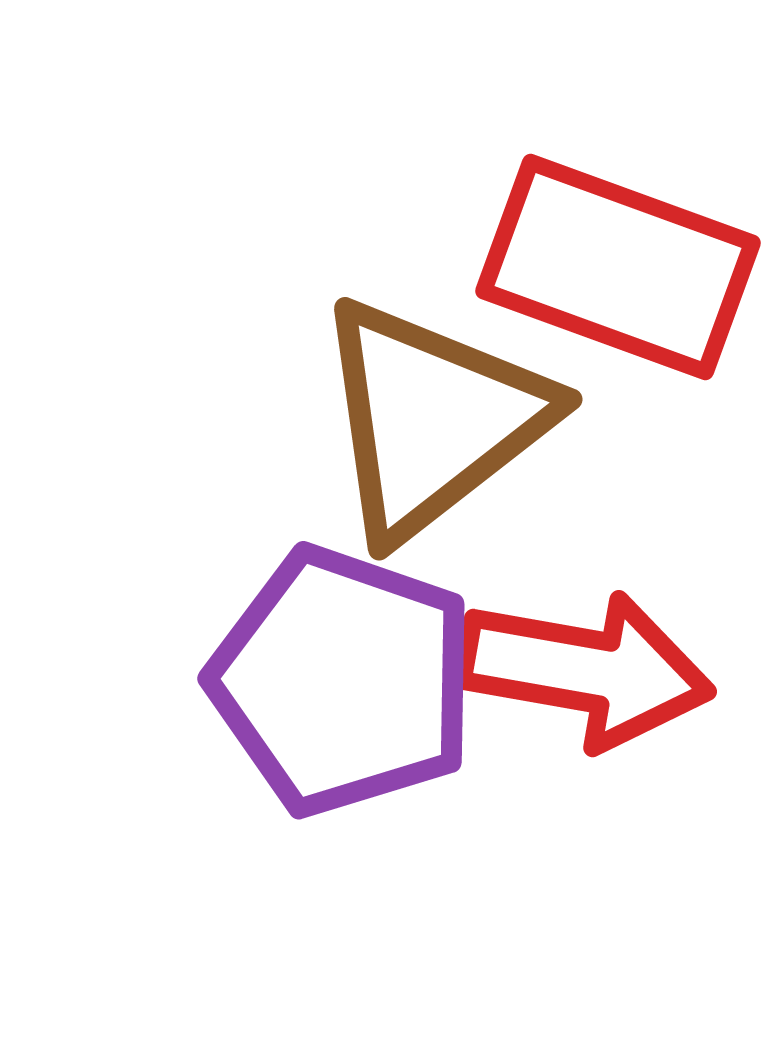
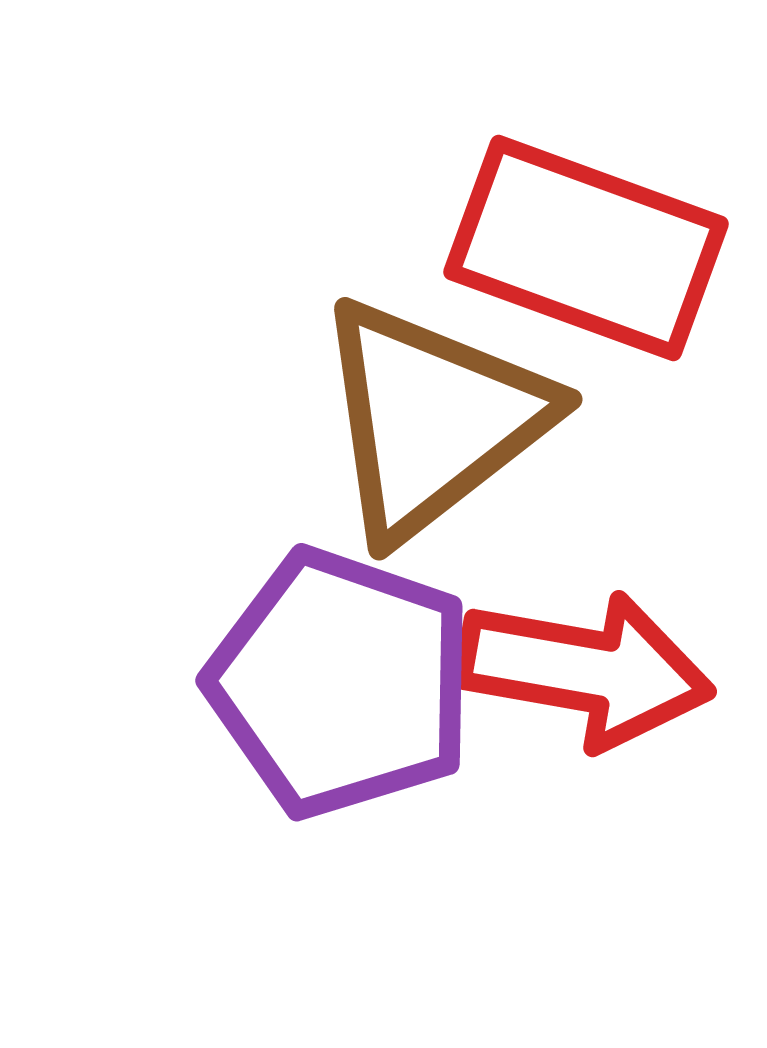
red rectangle: moved 32 px left, 19 px up
purple pentagon: moved 2 px left, 2 px down
